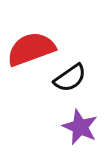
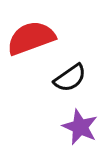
red semicircle: moved 11 px up
